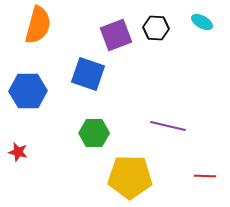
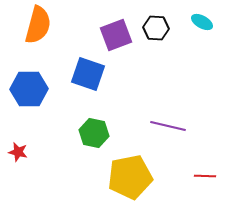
blue hexagon: moved 1 px right, 2 px up
green hexagon: rotated 12 degrees clockwise
yellow pentagon: rotated 12 degrees counterclockwise
